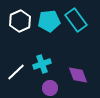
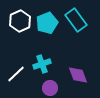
cyan pentagon: moved 2 px left, 2 px down; rotated 15 degrees counterclockwise
white line: moved 2 px down
